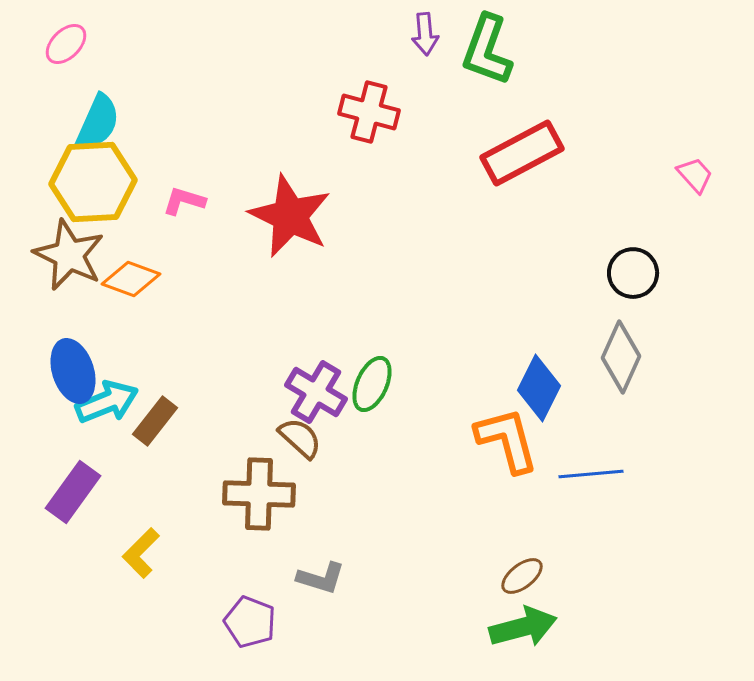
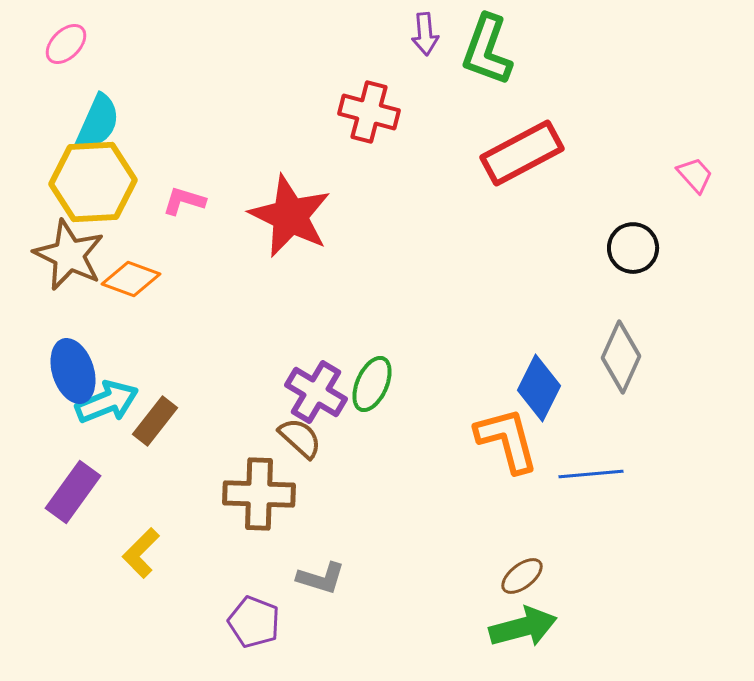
black circle: moved 25 px up
purple pentagon: moved 4 px right
